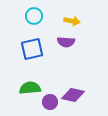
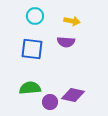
cyan circle: moved 1 px right
blue square: rotated 20 degrees clockwise
